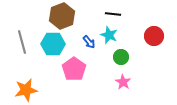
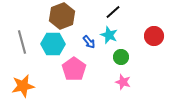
black line: moved 2 px up; rotated 49 degrees counterclockwise
pink star: rotated 14 degrees counterclockwise
orange star: moved 3 px left, 4 px up
